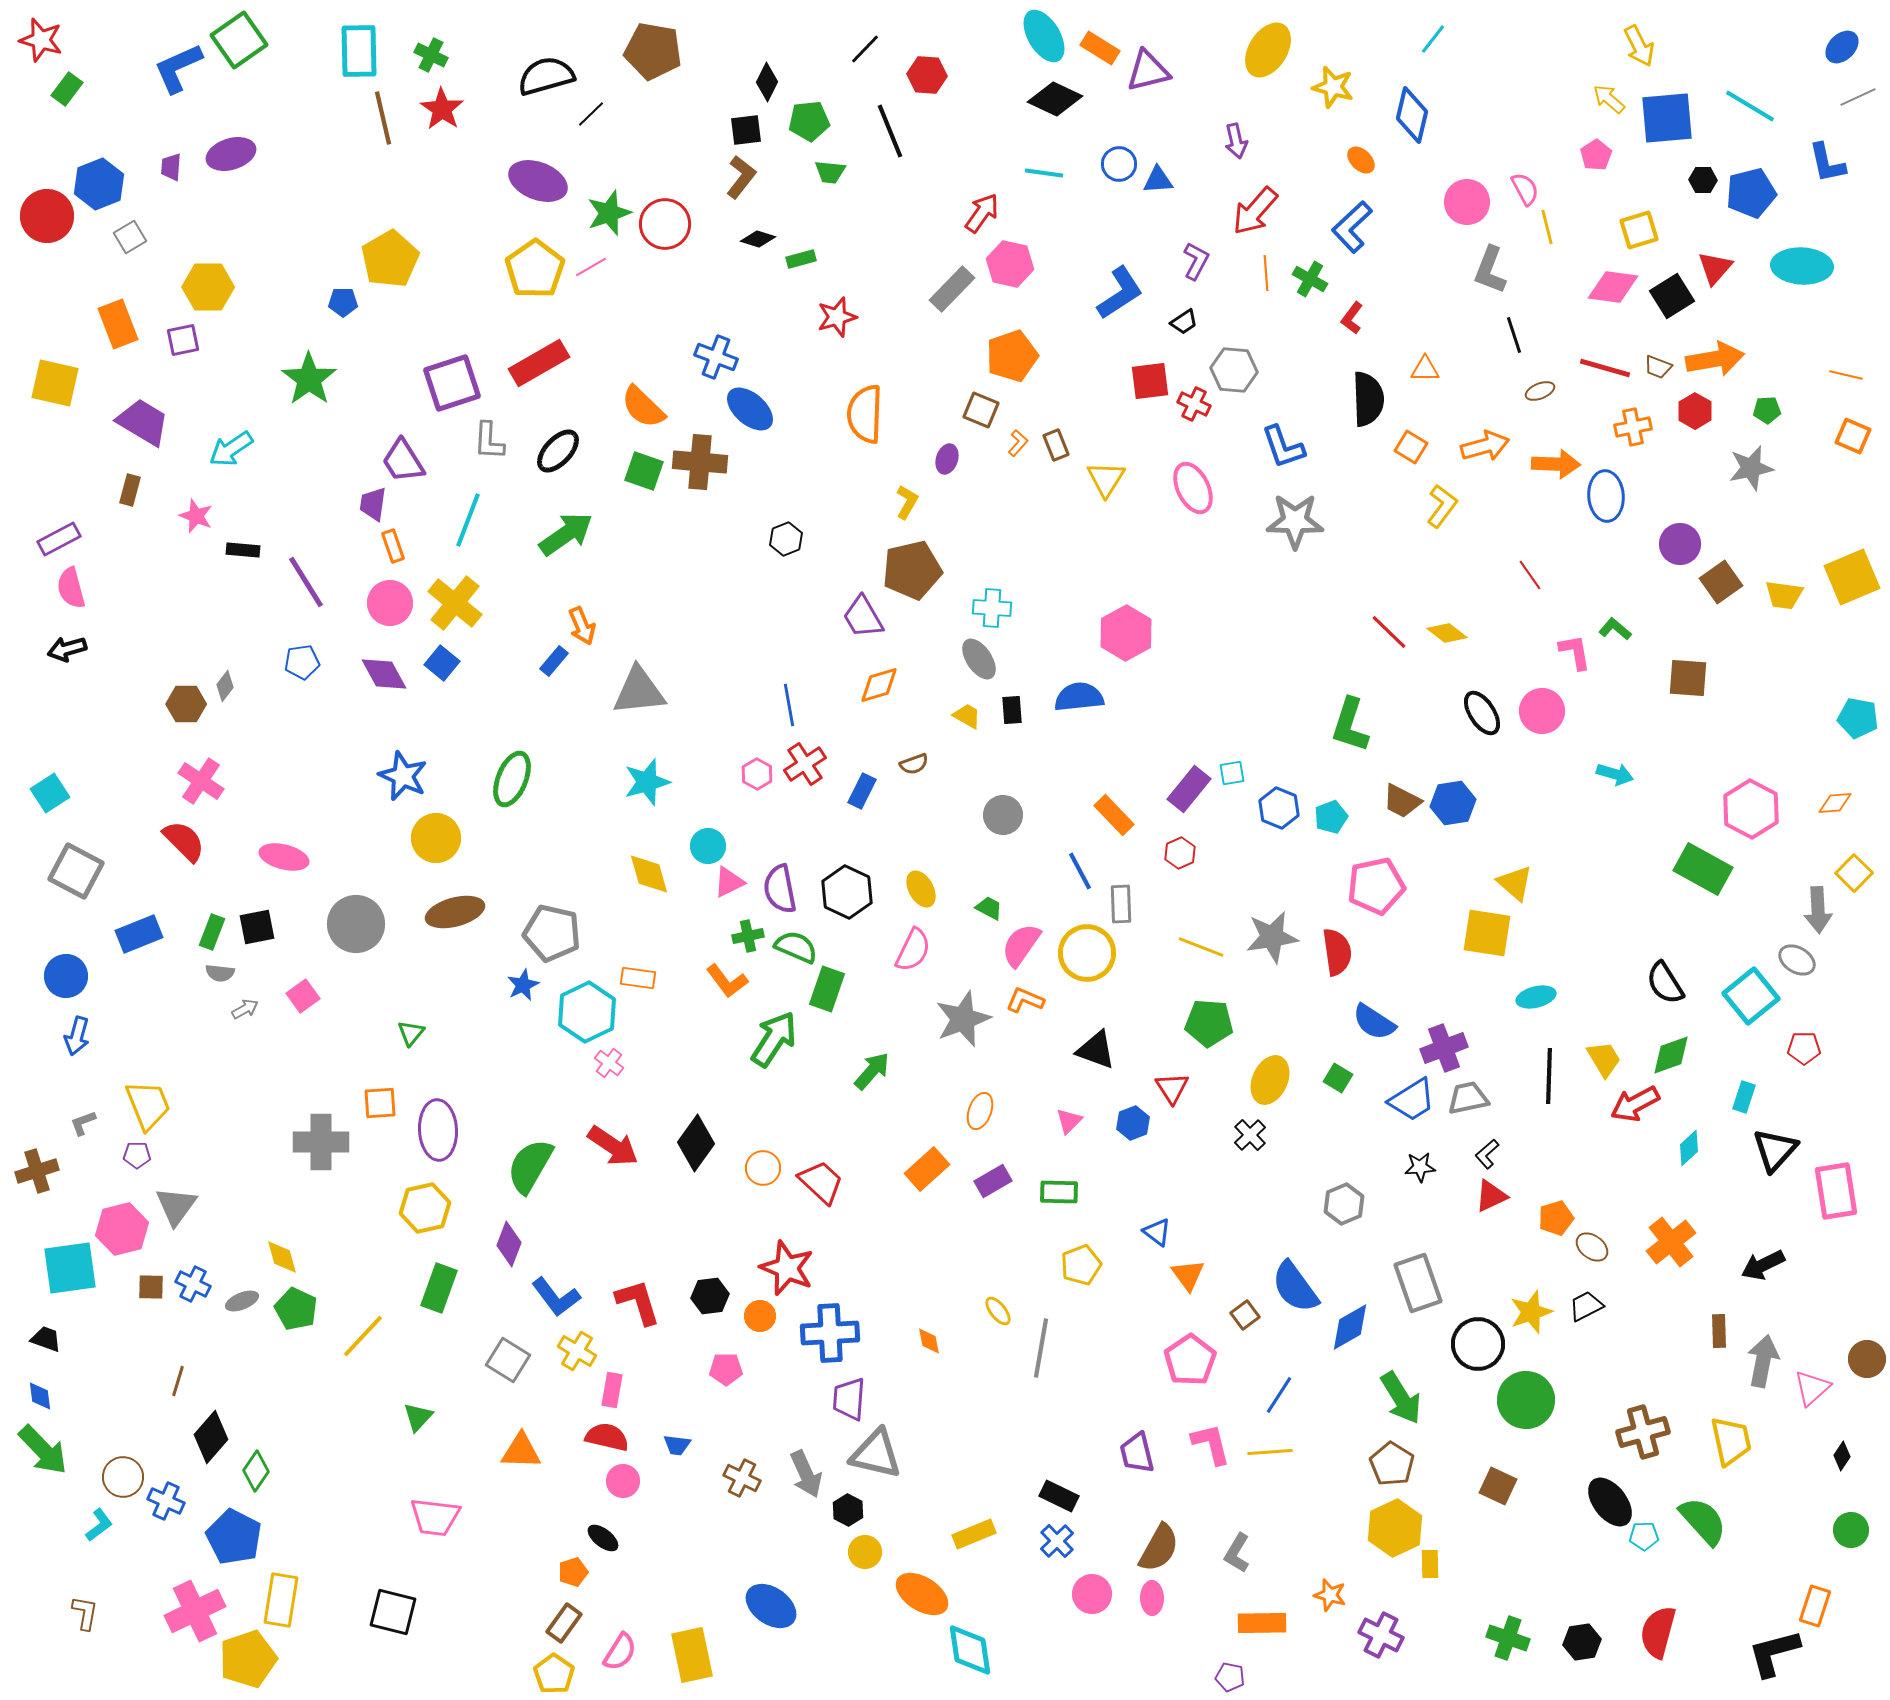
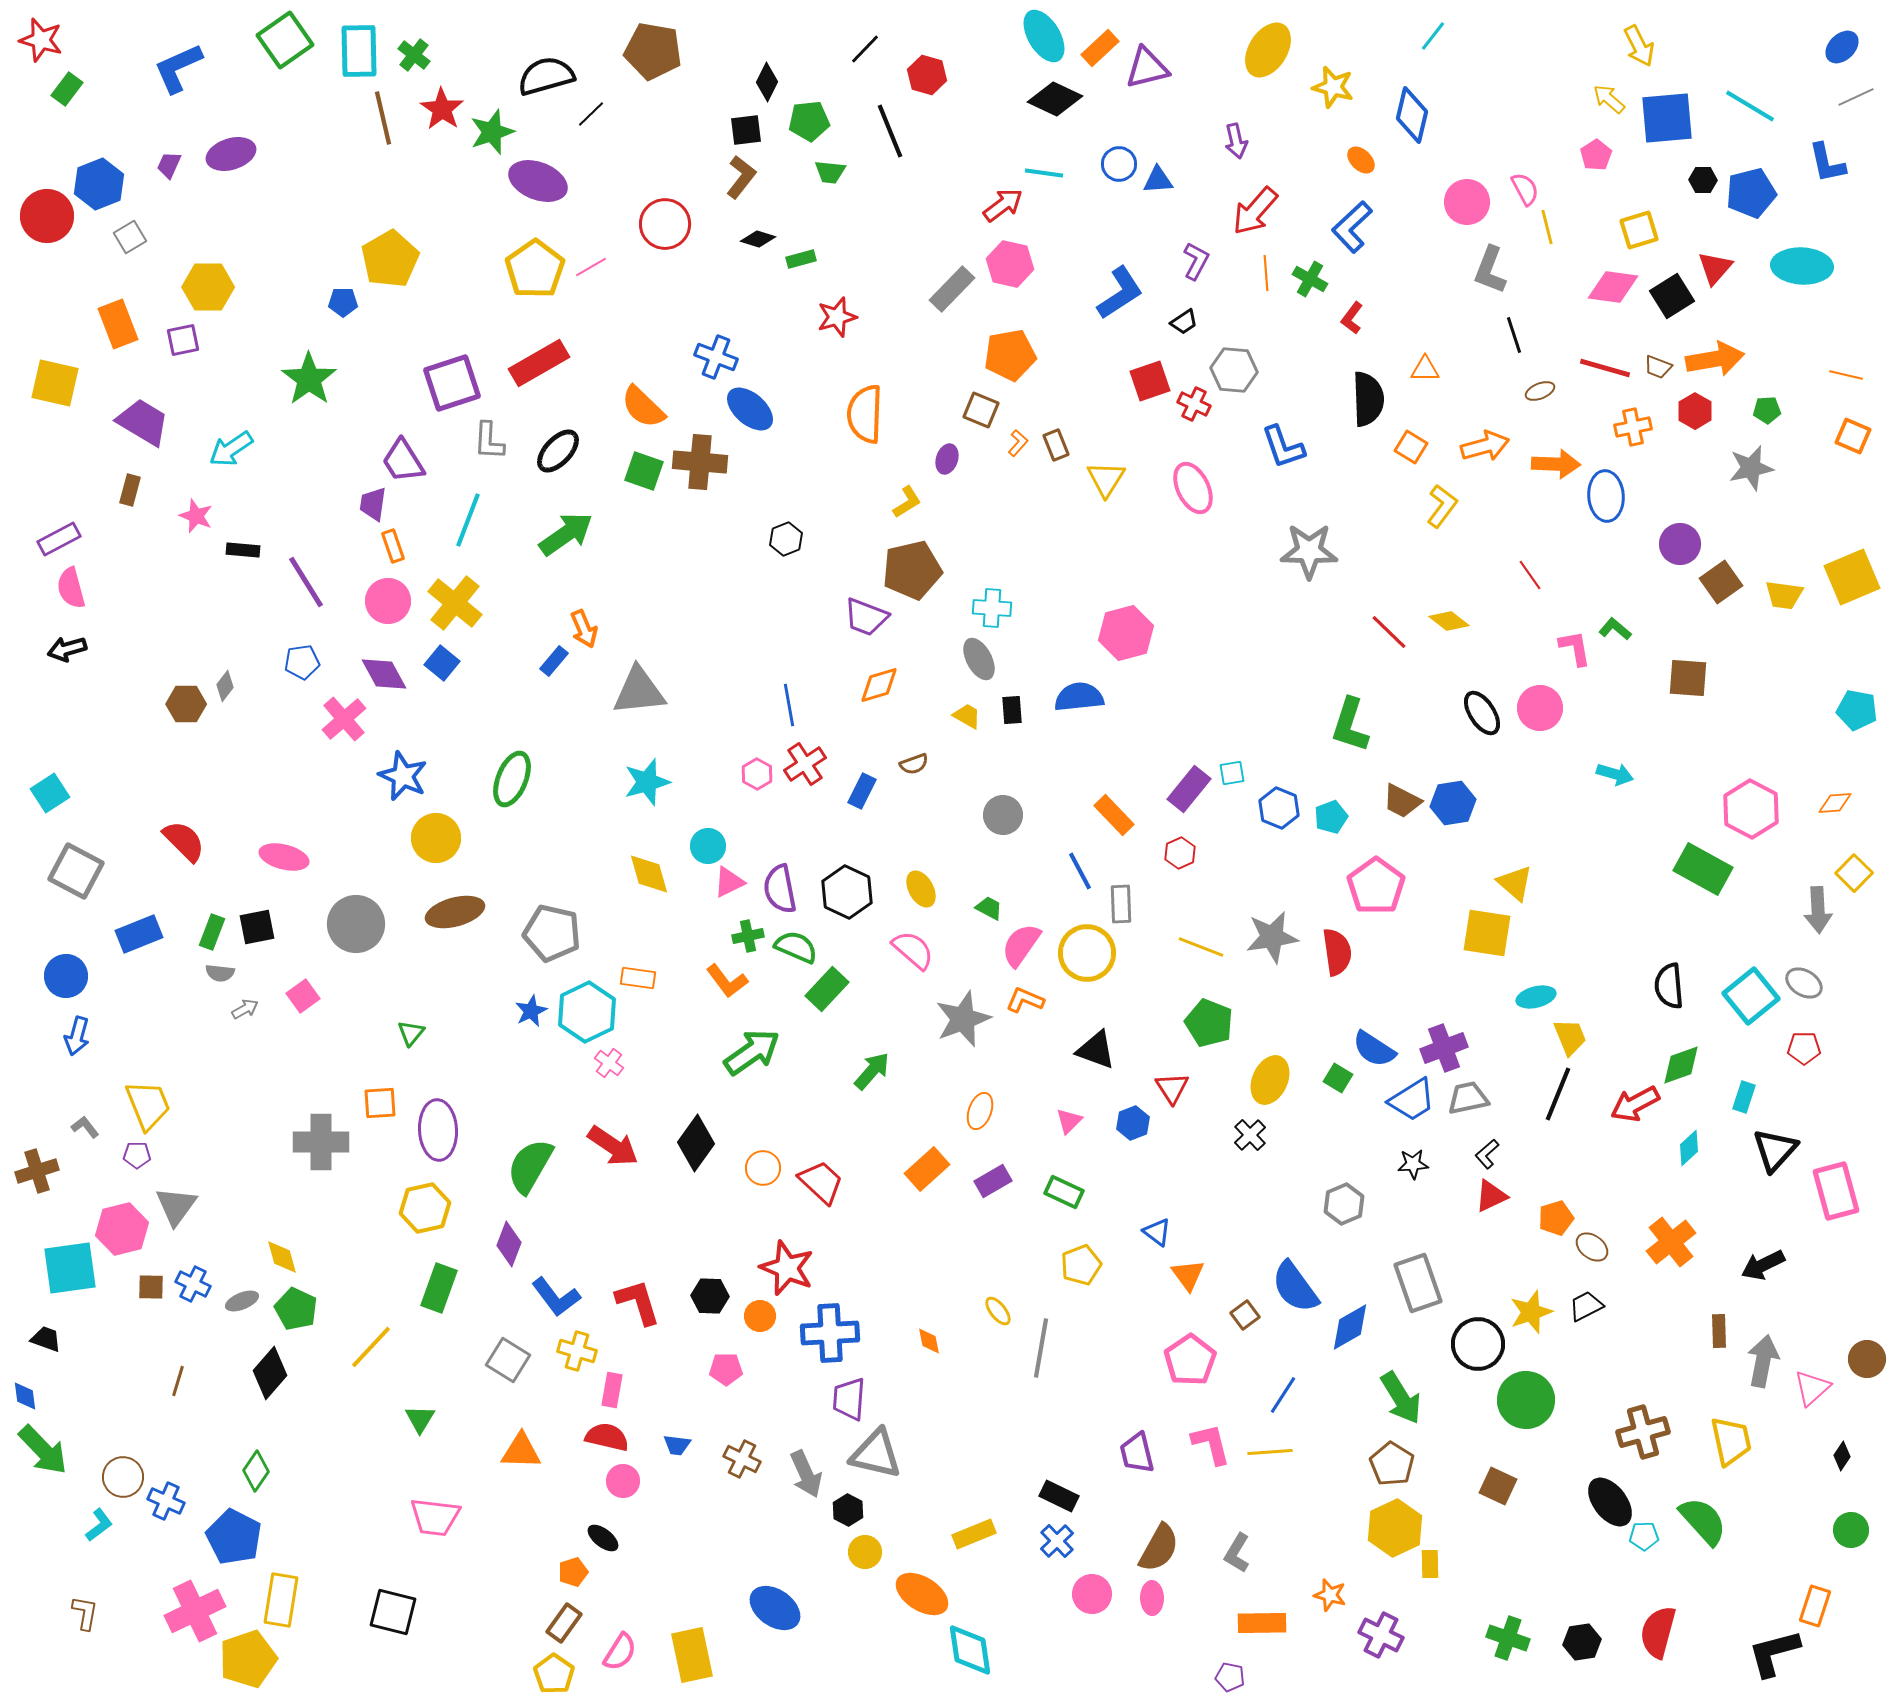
cyan line at (1433, 39): moved 3 px up
green square at (239, 40): moved 46 px right
orange rectangle at (1100, 48): rotated 75 degrees counterclockwise
green cross at (431, 55): moved 17 px left; rotated 12 degrees clockwise
purple triangle at (1148, 71): moved 1 px left, 3 px up
red hexagon at (927, 75): rotated 12 degrees clockwise
gray line at (1858, 97): moved 2 px left
purple trapezoid at (171, 167): moved 2 px left, 2 px up; rotated 20 degrees clockwise
green star at (609, 213): moved 117 px left, 81 px up
red arrow at (982, 213): moved 21 px right, 8 px up; rotated 18 degrees clockwise
orange pentagon at (1012, 356): moved 2 px left, 1 px up; rotated 9 degrees clockwise
red square at (1150, 381): rotated 12 degrees counterclockwise
yellow L-shape at (907, 502): rotated 28 degrees clockwise
gray star at (1295, 521): moved 14 px right, 30 px down
pink circle at (390, 603): moved 2 px left, 2 px up
purple trapezoid at (863, 617): moved 3 px right; rotated 39 degrees counterclockwise
orange arrow at (582, 626): moved 2 px right, 3 px down
pink hexagon at (1126, 633): rotated 14 degrees clockwise
yellow diamond at (1447, 633): moved 2 px right, 12 px up
pink L-shape at (1575, 652): moved 4 px up
gray ellipse at (979, 659): rotated 6 degrees clockwise
pink circle at (1542, 711): moved 2 px left, 3 px up
cyan pentagon at (1858, 718): moved 1 px left, 8 px up
pink cross at (201, 781): moved 143 px right, 62 px up; rotated 15 degrees clockwise
pink pentagon at (1376, 886): rotated 24 degrees counterclockwise
pink semicircle at (913, 950): rotated 75 degrees counterclockwise
gray ellipse at (1797, 960): moved 7 px right, 23 px down
black semicircle at (1665, 983): moved 4 px right, 3 px down; rotated 27 degrees clockwise
blue star at (523, 985): moved 8 px right, 26 px down
green rectangle at (827, 989): rotated 24 degrees clockwise
blue semicircle at (1374, 1022): moved 27 px down
green pentagon at (1209, 1023): rotated 18 degrees clockwise
green arrow at (774, 1039): moved 22 px left, 13 px down; rotated 22 degrees clockwise
green diamond at (1671, 1055): moved 10 px right, 10 px down
yellow trapezoid at (1604, 1059): moved 34 px left, 22 px up; rotated 9 degrees clockwise
black line at (1549, 1076): moved 9 px right, 18 px down; rotated 20 degrees clockwise
gray L-shape at (83, 1123): moved 2 px right, 4 px down; rotated 72 degrees clockwise
black star at (1420, 1167): moved 7 px left, 3 px up
pink rectangle at (1836, 1191): rotated 6 degrees counterclockwise
green rectangle at (1059, 1192): moved 5 px right; rotated 24 degrees clockwise
black hexagon at (710, 1296): rotated 9 degrees clockwise
yellow line at (363, 1336): moved 8 px right, 11 px down
yellow cross at (577, 1351): rotated 15 degrees counterclockwise
blue line at (1279, 1395): moved 4 px right
blue diamond at (40, 1396): moved 15 px left
green triangle at (418, 1417): moved 2 px right, 2 px down; rotated 12 degrees counterclockwise
black diamond at (211, 1437): moved 59 px right, 64 px up
brown cross at (742, 1478): moved 19 px up
blue ellipse at (771, 1606): moved 4 px right, 2 px down
